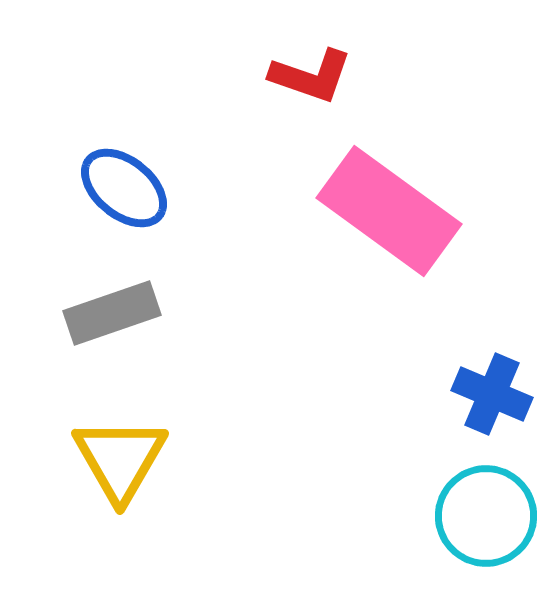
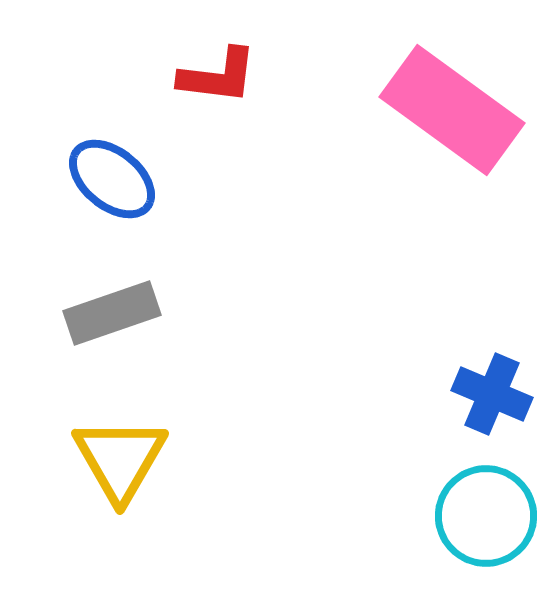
red L-shape: moved 93 px left; rotated 12 degrees counterclockwise
blue ellipse: moved 12 px left, 9 px up
pink rectangle: moved 63 px right, 101 px up
